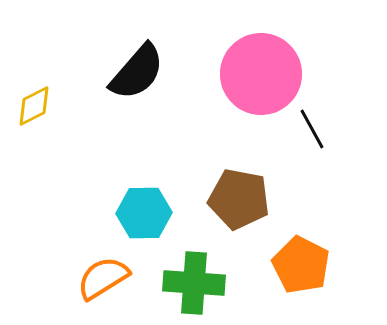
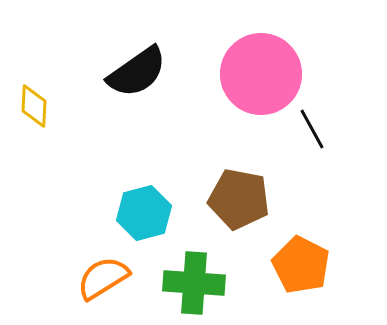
black semicircle: rotated 14 degrees clockwise
yellow diamond: rotated 60 degrees counterclockwise
cyan hexagon: rotated 14 degrees counterclockwise
